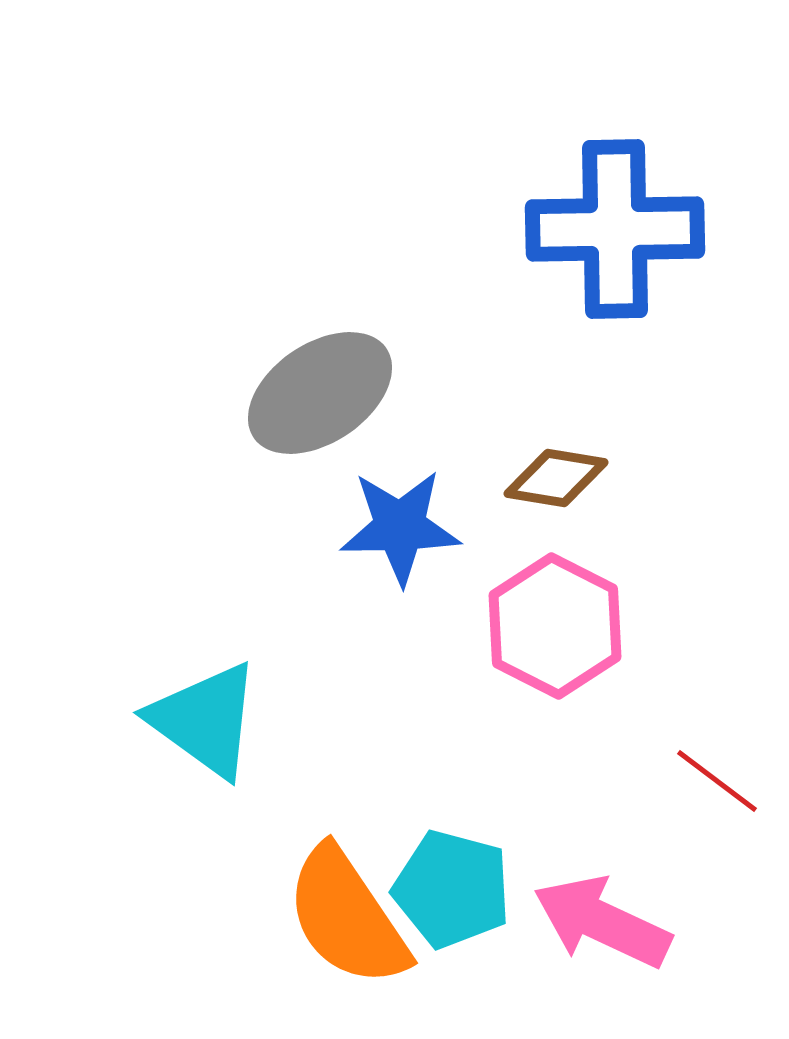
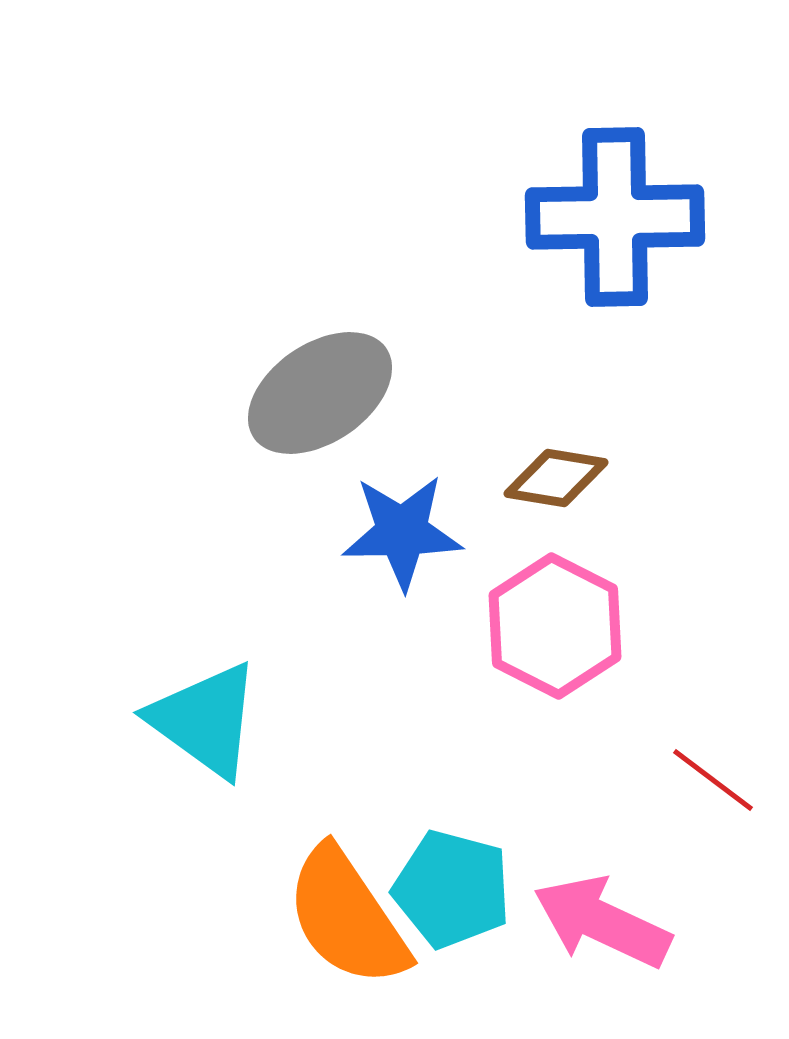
blue cross: moved 12 px up
blue star: moved 2 px right, 5 px down
red line: moved 4 px left, 1 px up
